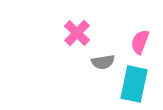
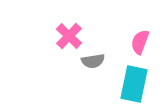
pink cross: moved 8 px left, 3 px down
gray semicircle: moved 10 px left, 1 px up
